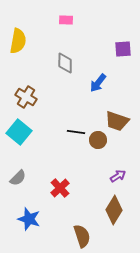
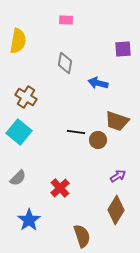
gray diamond: rotated 10 degrees clockwise
blue arrow: rotated 66 degrees clockwise
brown diamond: moved 2 px right
blue star: moved 1 px down; rotated 20 degrees clockwise
